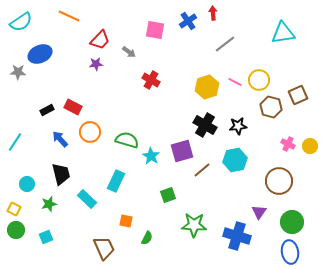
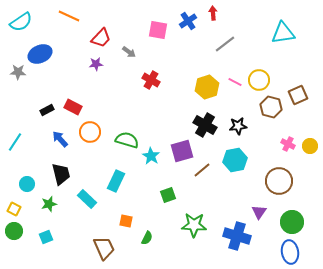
pink square at (155, 30): moved 3 px right
red trapezoid at (100, 40): moved 1 px right, 2 px up
green circle at (16, 230): moved 2 px left, 1 px down
